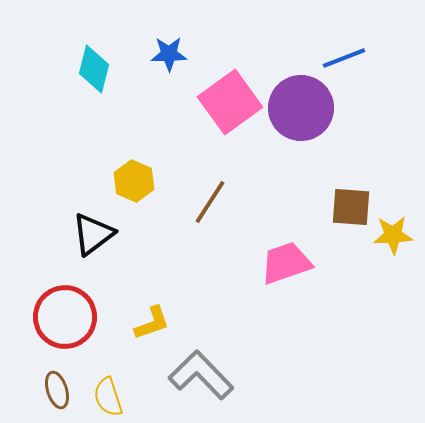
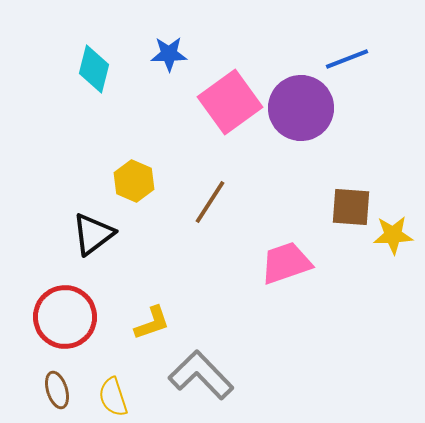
blue line: moved 3 px right, 1 px down
yellow semicircle: moved 5 px right
